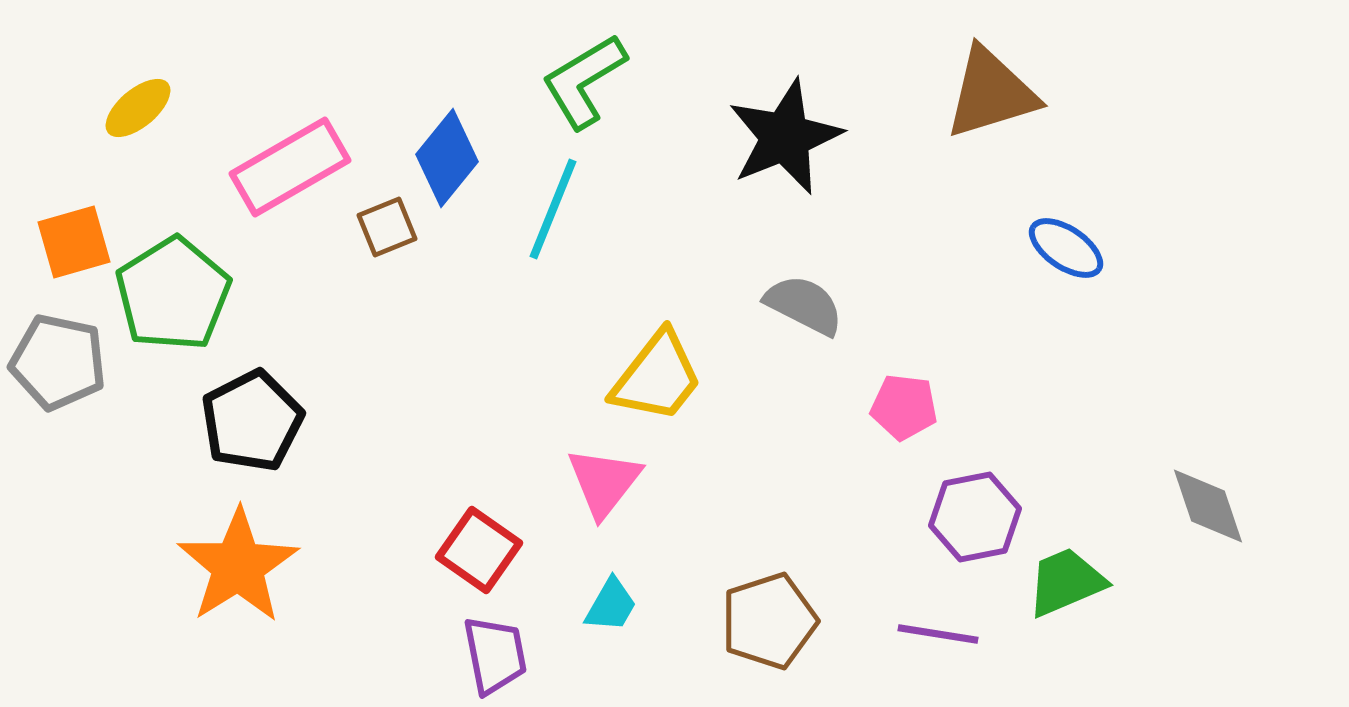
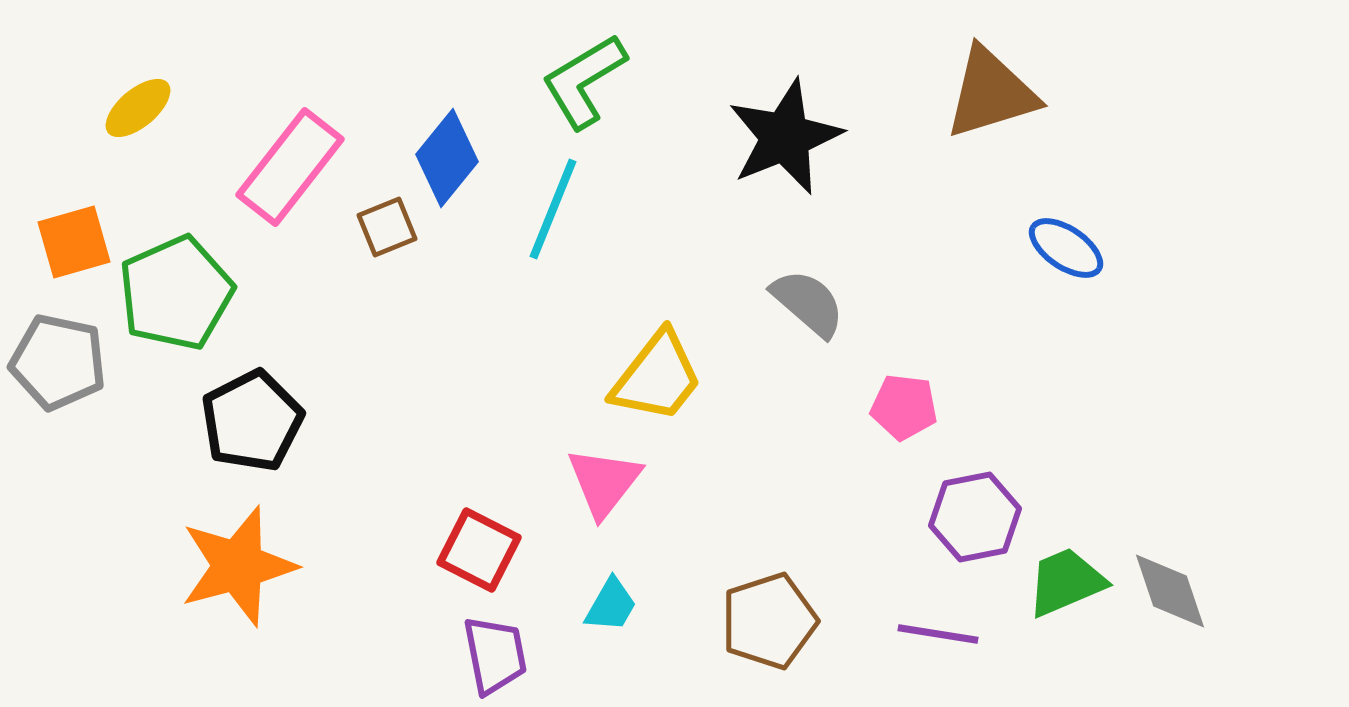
pink rectangle: rotated 22 degrees counterclockwise
green pentagon: moved 3 px right, 1 px up; rotated 8 degrees clockwise
gray semicircle: moved 4 px right, 2 px up; rotated 14 degrees clockwise
gray diamond: moved 38 px left, 85 px down
red square: rotated 8 degrees counterclockwise
orange star: rotated 17 degrees clockwise
